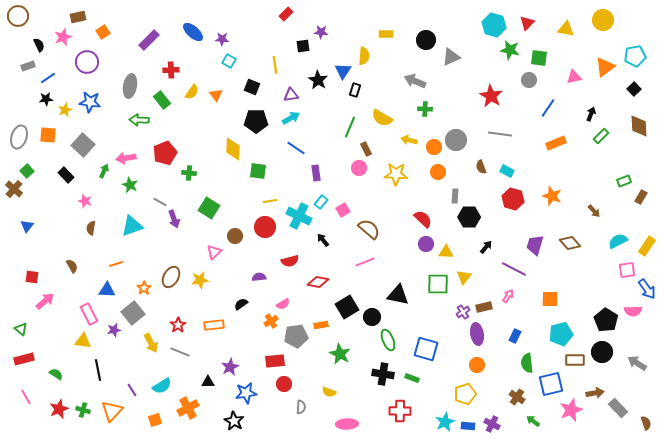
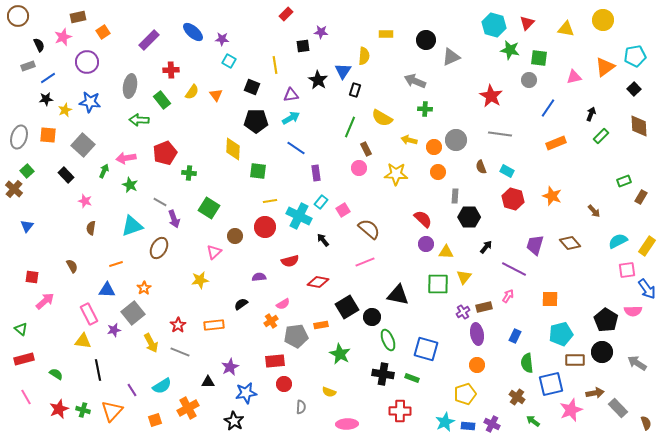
brown ellipse at (171, 277): moved 12 px left, 29 px up
